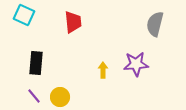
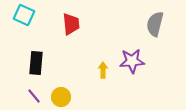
red trapezoid: moved 2 px left, 2 px down
purple star: moved 4 px left, 3 px up
yellow circle: moved 1 px right
